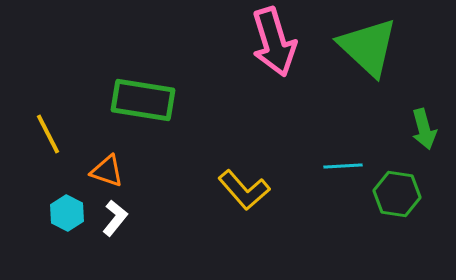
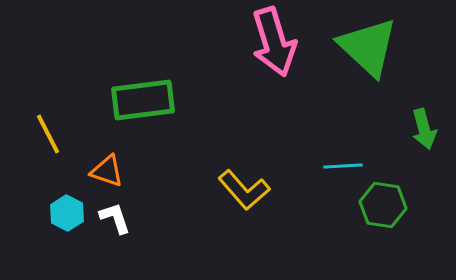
green rectangle: rotated 16 degrees counterclockwise
green hexagon: moved 14 px left, 11 px down
white L-shape: rotated 57 degrees counterclockwise
